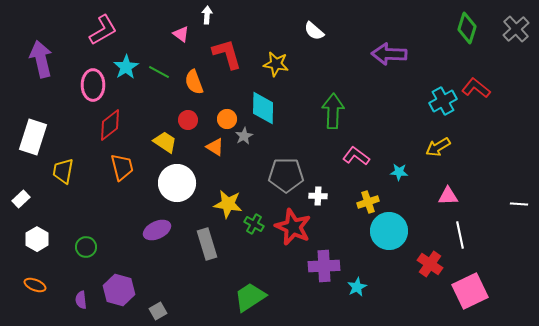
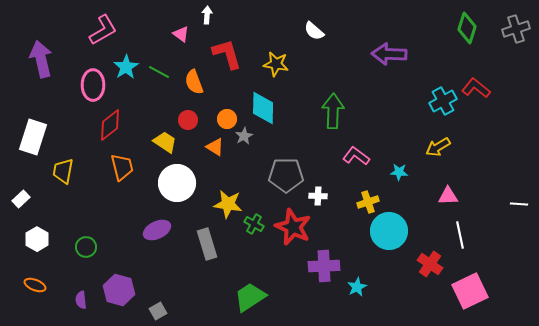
gray cross at (516, 29): rotated 24 degrees clockwise
